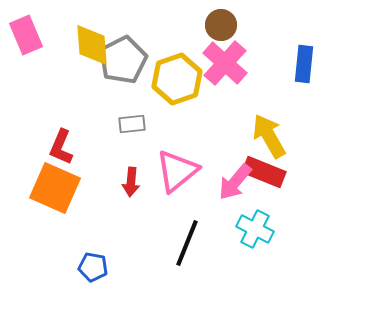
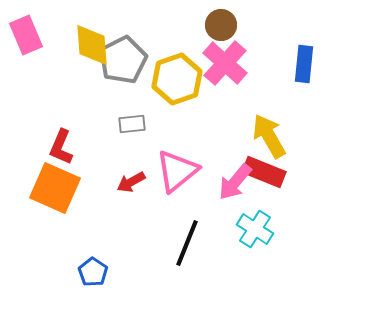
red arrow: rotated 56 degrees clockwise
cyan cross: rotated 6 degrees clockwise
blue pentagon: moved 5 px down; rotated 24 degrees clockwise
